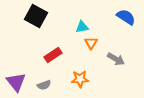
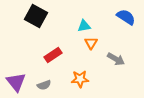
cyan triangle: moved 2 px right, 1 px up
